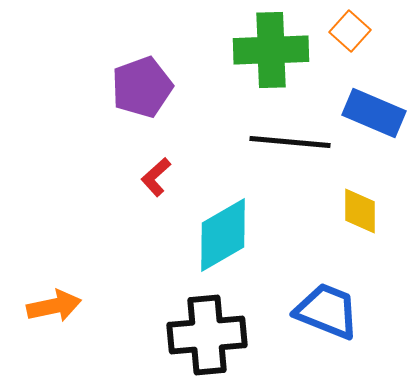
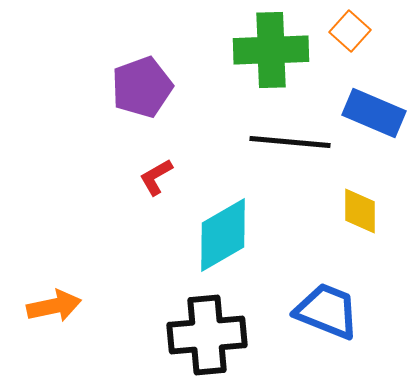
red L-shape: rotated 12 degrees clockwise
